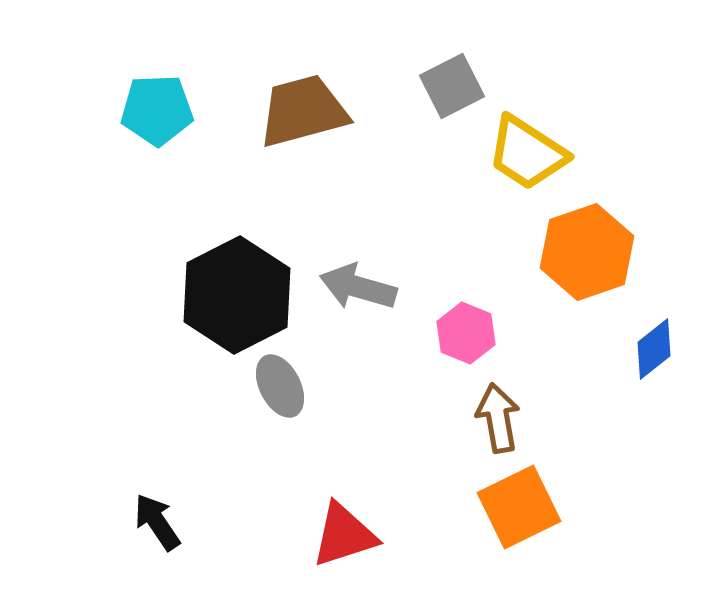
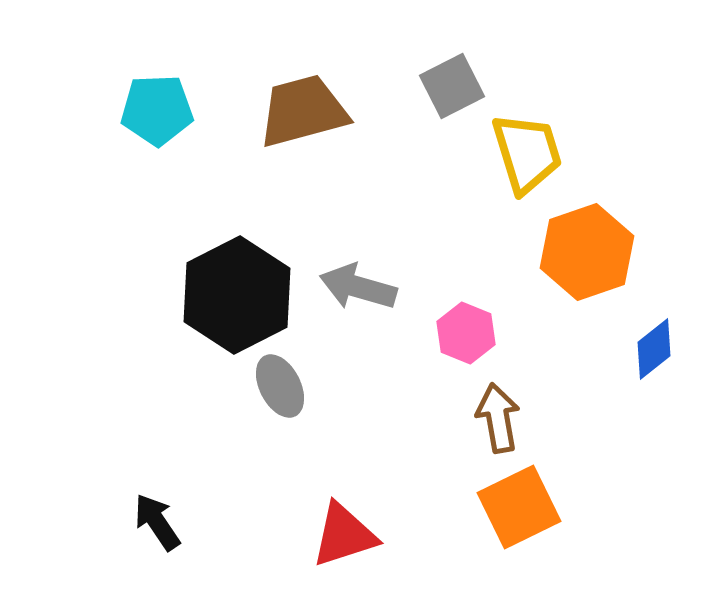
yellow trapezoid: rotated 140 degrees counterclockwise
